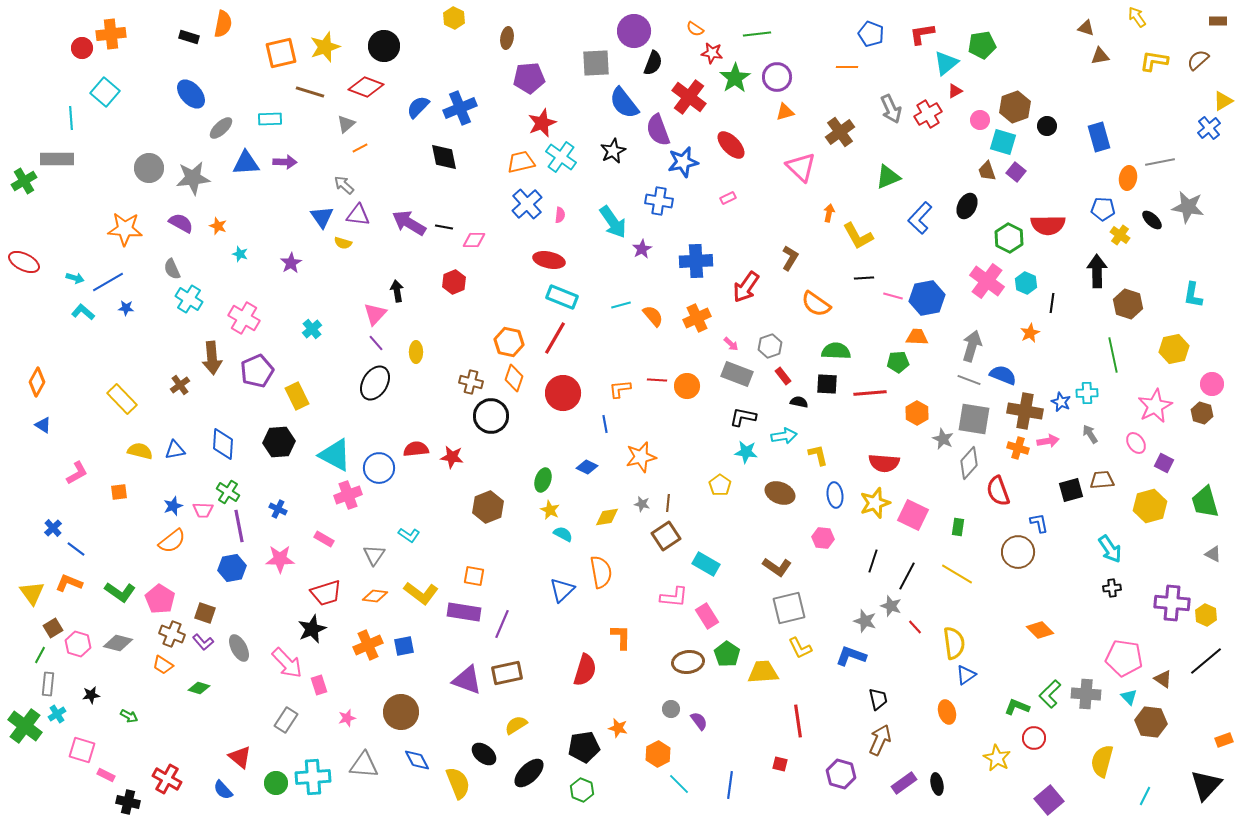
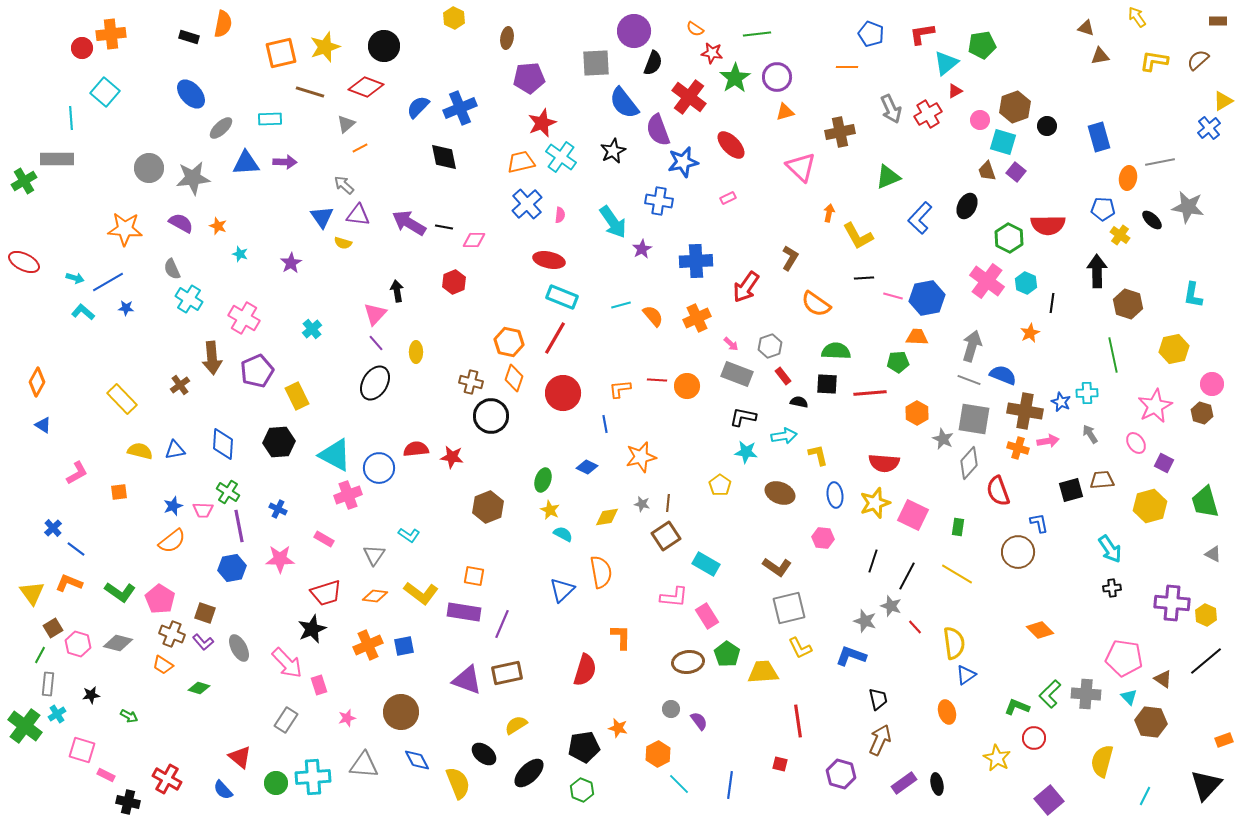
brown cross at (840, 132): rotated 24 degrees clockwise
